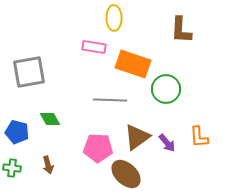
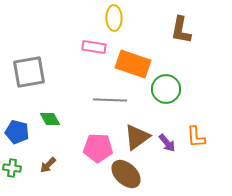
brown L-shape: rotated 8 degrees clockwise
orange L-shape: moved 3 px left
brown arrow: rotated 60 degrees clockwise
